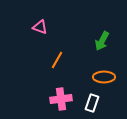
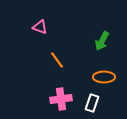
orange line: rotated 66 degrees counterclockwise
